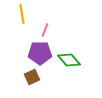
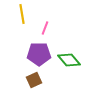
pink line: moved 2 px up
purple pentagon: moved 1 px left, 1 px down
brown square: moved 2 px right, 3 px down
